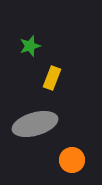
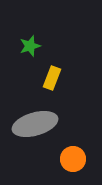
orange circle: moved 1 px right, 1 px up
